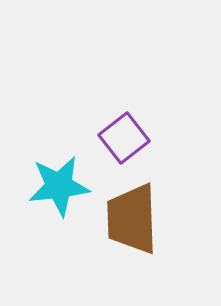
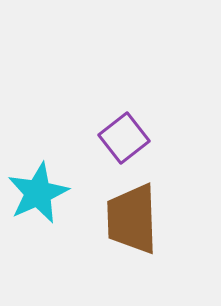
cyan star: moved 21 px left, 7 px down; rotated 18 degrees counterclockwise
